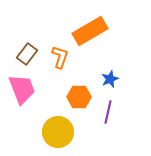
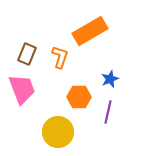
brown rectangle: rotated 15 degrees counterclockwise
